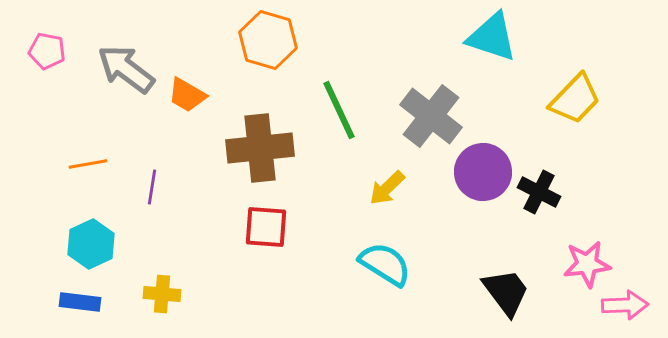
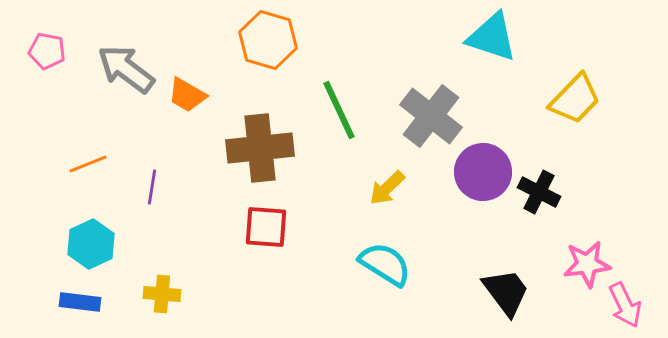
orange line: rotated 12 degrees counterclockwise
pink arrow: rotated 66 degrees clockwise
